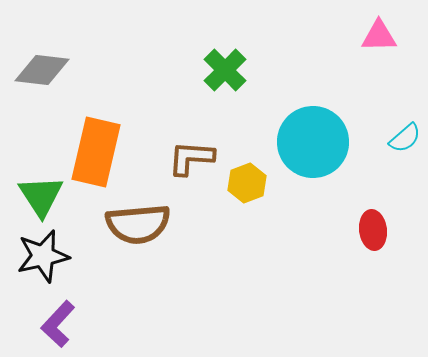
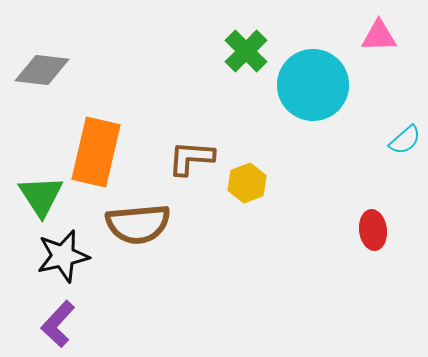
green cross: moved 21 px right, 19 px up
cyan semicircle: moved 2 px down
cyan circle: moved 57 px up
black star: moved 20 px right
